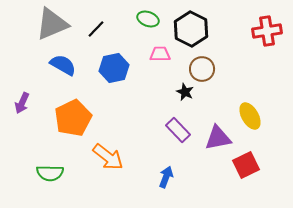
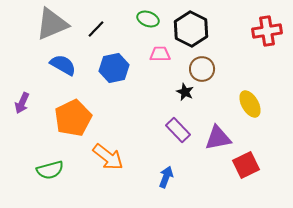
yellow ellipse: moved 12 px up
green semicircle: moved 3 px up; rotated 16 degrees counterclockwise
